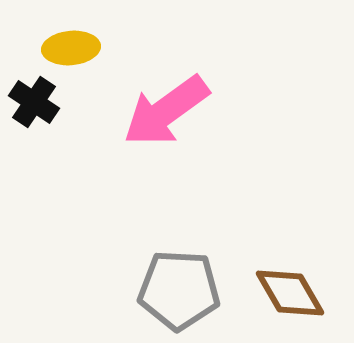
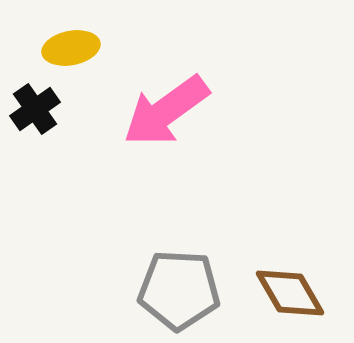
yellow ellipse: rotated 6 degrees counterclockwise
black cross: moved 1 px right, 7 px down; rotated 21 degrees clockwise
